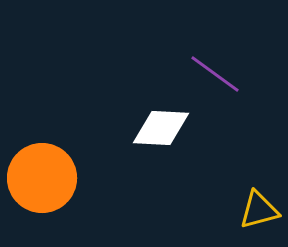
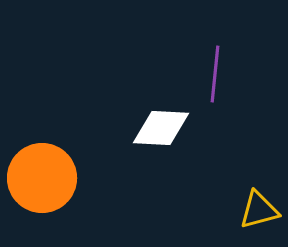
purple line: rotated 60 degrees clockwise
